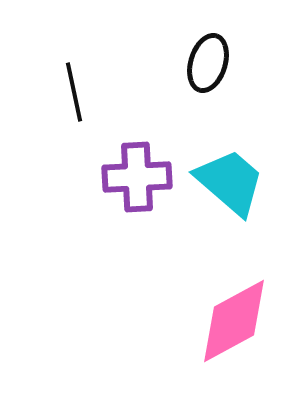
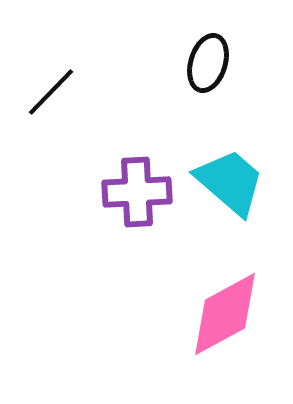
black line: moved 23 px left; rotated 56 degrees clockwise
purple cross: moved 15 px down
pink diamond: moved 9 px left, 7 px up
